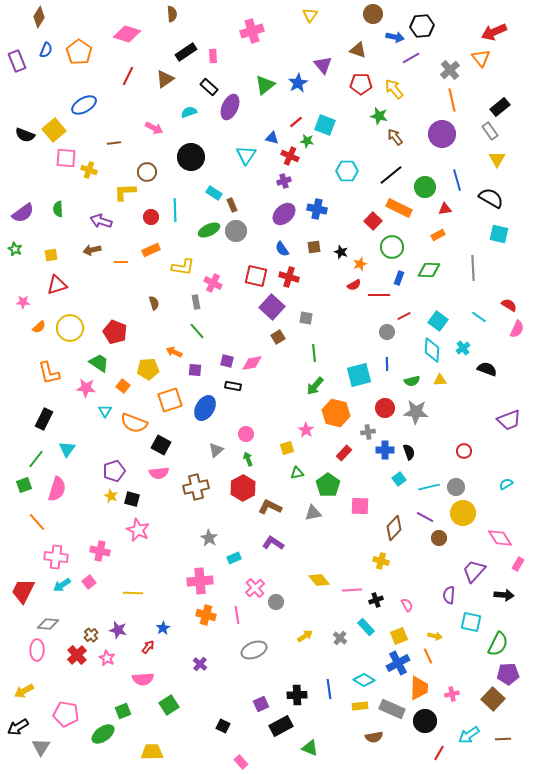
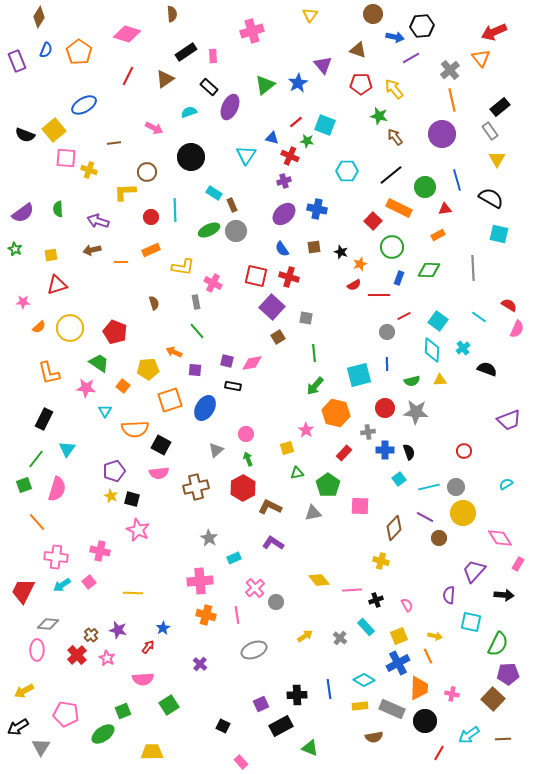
purple arrow at (101, 221): moved 3 px left
orange semicircle at (134, 423): moved 1 px right, 6 px down; rotated 24 degrees counterclockwise
pink cross at (452, 694): rotated 24 degrees clockwise
